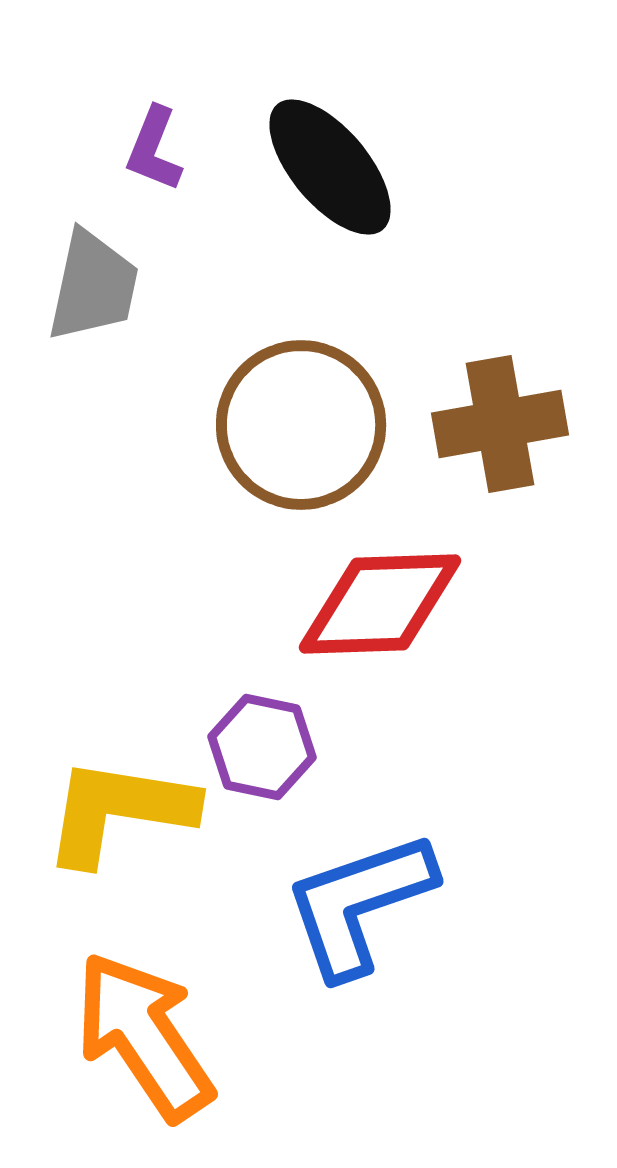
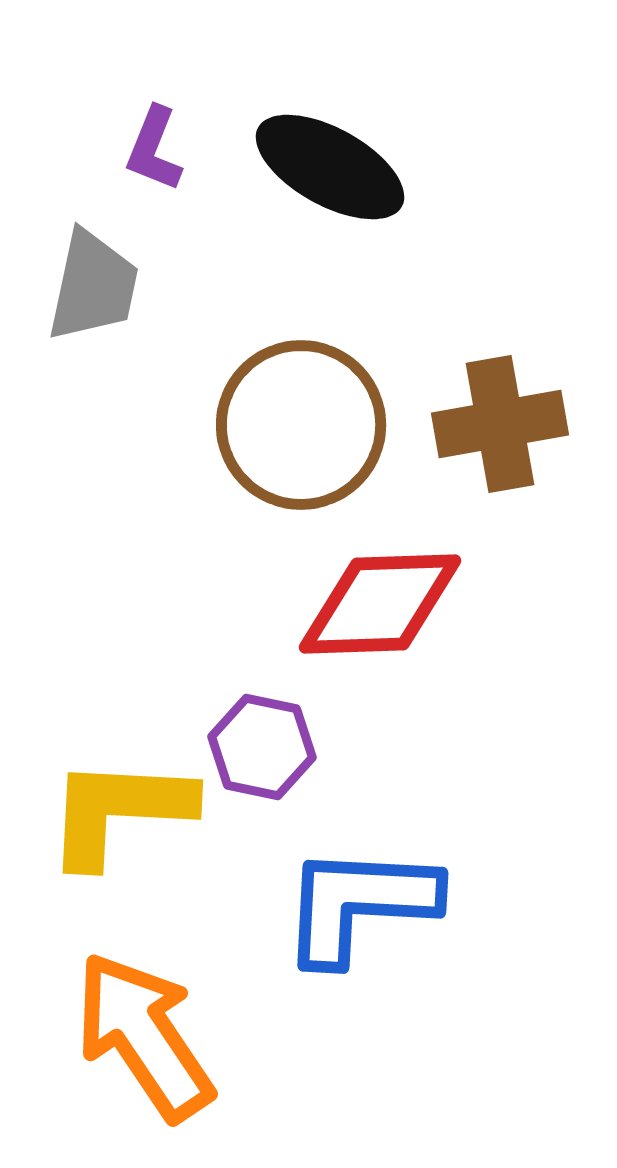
black ellipse: rotated 21 degrees counterclockwise
yellow L-shape: rotated 6 degrees counterclockwise
blue L-shape: rotated 22 degrees clockwise
